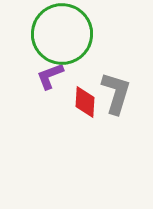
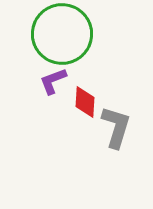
purple L-shape: moved 3 px right, 5 px down
gray L-shape: moved 34 px down
